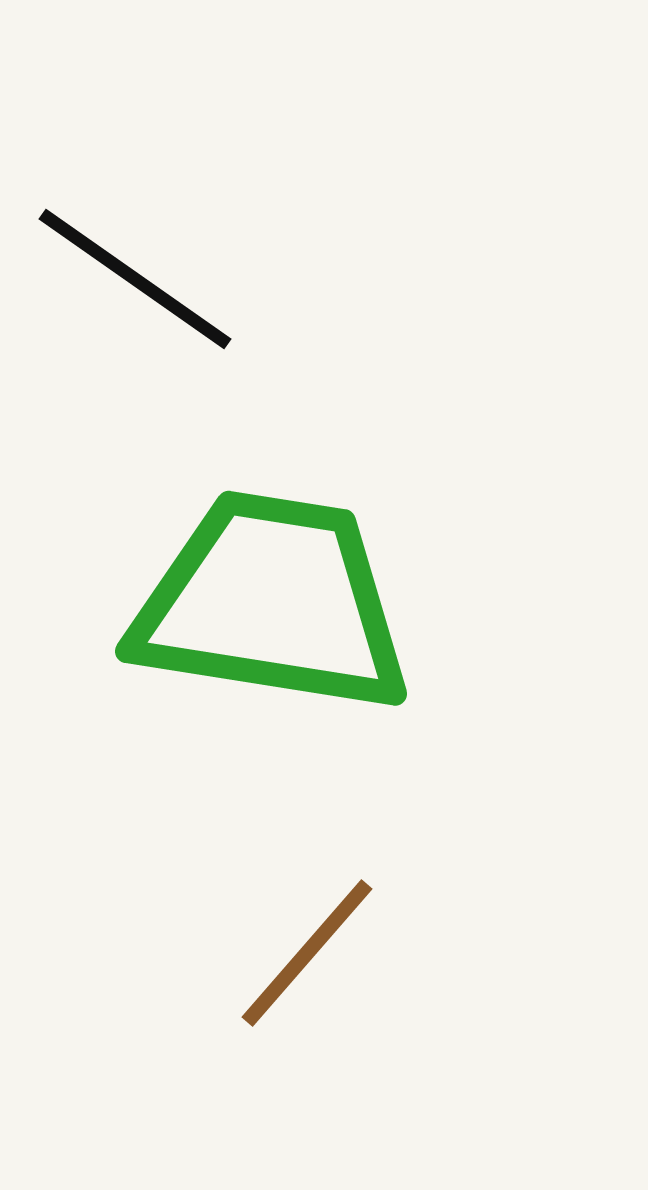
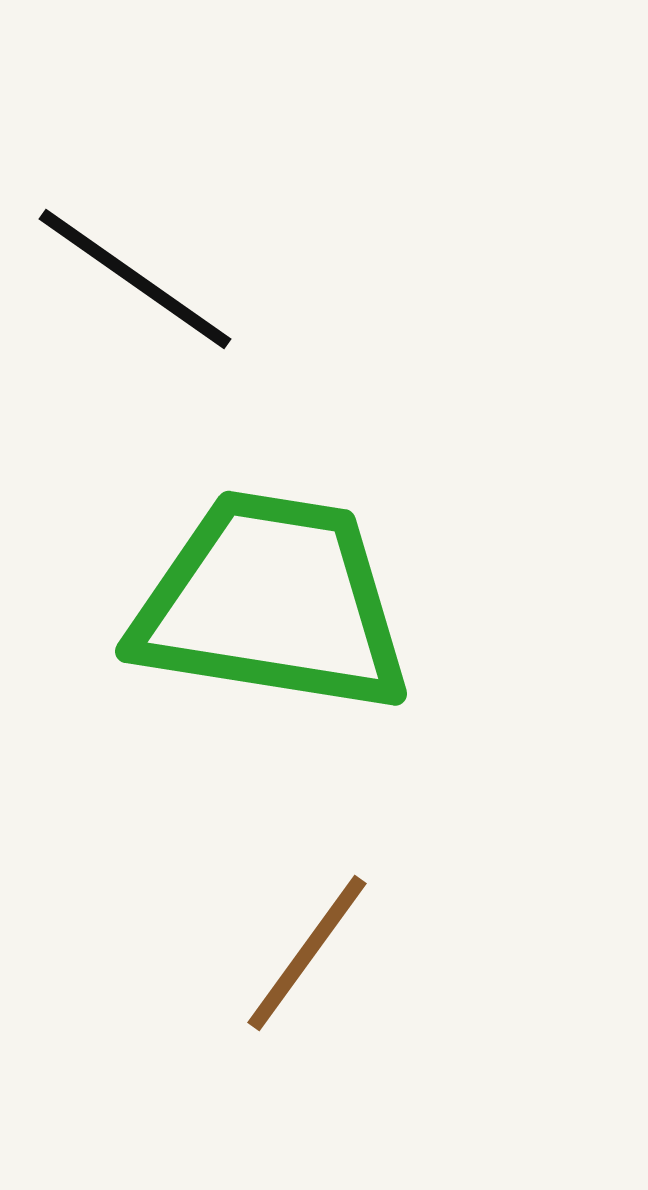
brown line: rotated 5 degrees counterclockwise
